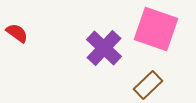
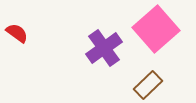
pink square: rotated 30 degrees clockwise
purple cross: rotated 12 degrees clockwise
